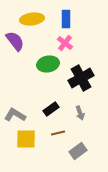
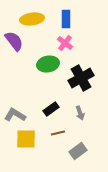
purple semicircle: moved 1 px left
